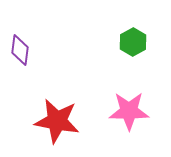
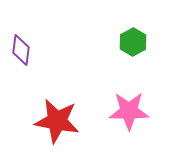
purple diamond: moved 1 px right
